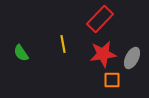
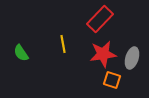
gray ellipse: rotated 10 degrees counterclockwise
orange square: rotated 18 degrees clockwise
